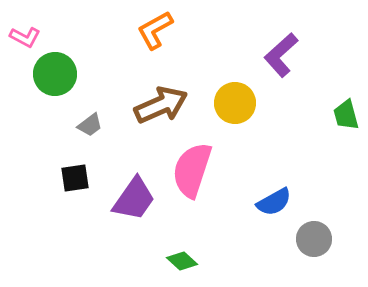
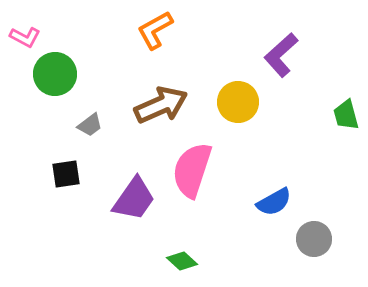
yellow circle: moved 3 px right, 1 px up
black square: moved 9 px left, 4 px up
